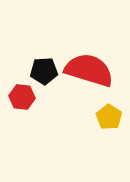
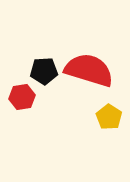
red hexagon: rotated 15 degrees counterclockwise
